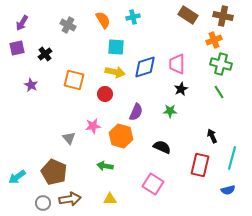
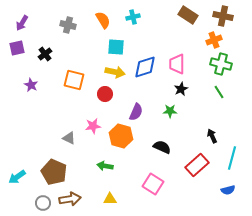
gray cross: rotated 14 degrees counterclockwise
gray triangle: rotated 24 degrees counterclockwise
red rectangle: moved 3 px left; rotated 35 degrees clockwise
